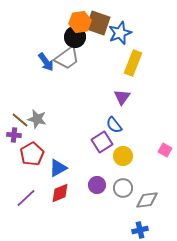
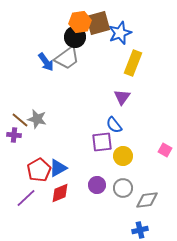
brown square: rotated 35 degrees counterclockwise
purple square: rotated 25 degrees clockwise
red pentagon: moved 7 px right, 16 px down
